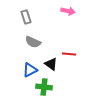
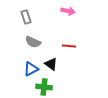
red line: moved 8 px up
blue triangle: moved 1 px right, 1 px up
